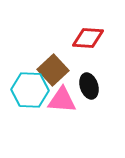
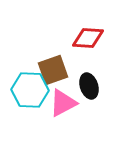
brown square: rotated 24 degrees clockwise
pink triangle: moved 1 px right, 3 px down; rotated 32 degrees counterclockwise
